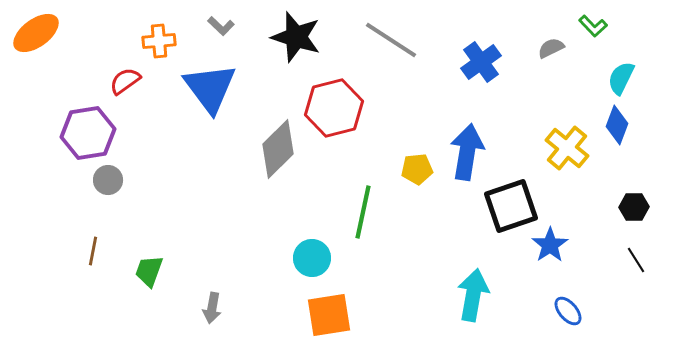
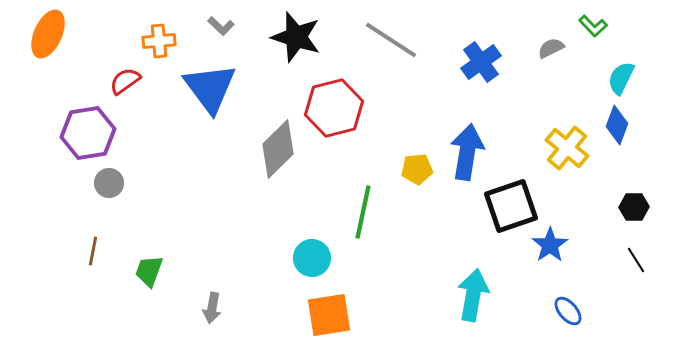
orange ellipse: moved 12 px right, 1 px down; rotated 30 degrees counterclockwise
gray circle: moved 1 px right, 3 px down
